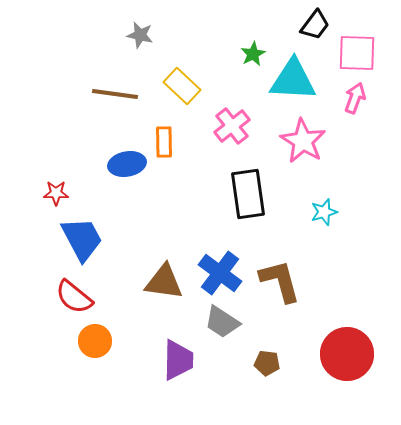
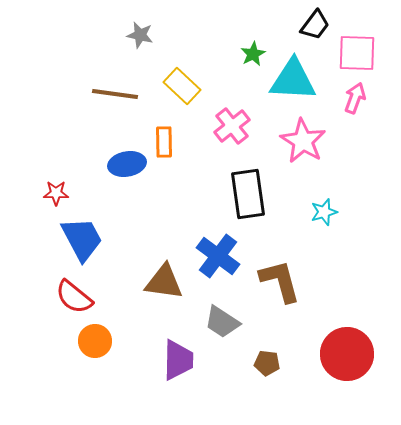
blue cross: moved 2 px left, 17 px up
